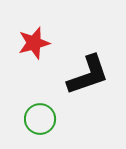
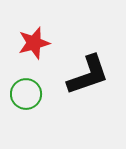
green circle: moved 14 px left, 25 px up
